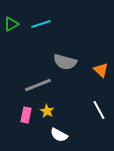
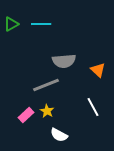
cyan line: rotated 18 degrees clockwise
gray semicircle: moved 1 px left, 1 px up; rotated 20 degrees counterclockwise
orange triangle: moved 3 px left
gray line: moved 8 px right
white line: moved 6 px left, 3 px up
pink rectangle: rotated 35 degrees clockwise
